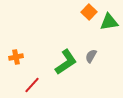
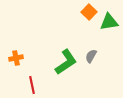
orange cross: moved 1 px down
red line: rotated 54 degrees counterclockwise
